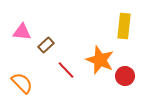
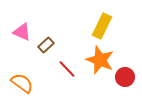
yellow rectangle: moved 22 px left; rotated 20 degrees clockwise
pink triangle: rotated 18 degrees clockwise
red line: moved 1 px right, 1 px up
red circle: moved 1 px down
orange semicircle: rotated 10 degrees counterclockwise
